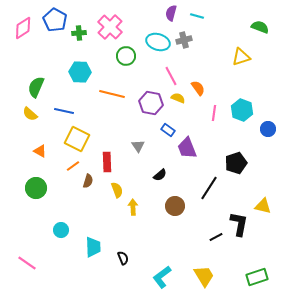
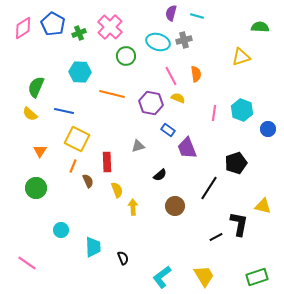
blue pentagon at (55, 20): moved 2 px left, 4 px down
green semicircle at (260, 27): rotated 18 degrees counterclockwise
green cross at (79, 33): rotated 16 degrees counterclockwise
orange semicircle at (198, 88): moved 2 px left, 14 px up; rotated 28 degrees clockwise
gray triangle at (138, 146): rotated 48 degrees clockwise
orange triangle at (40, 151): rotated 32 degrees clockwise
orange line at (73, 166): rotated 32 degrees counterclockwise
brown semicircle at (88, 181): rotated 40 degrees counterclockwise
